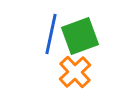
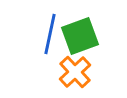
blue line: moved 1 px left
